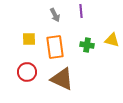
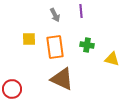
yellow triangle: moved 19 px down
red circle: moved 15 px left, 17 px down
